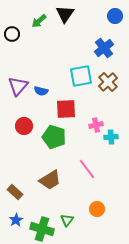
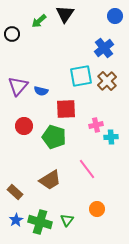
brown cross: moved 1 px left, 1 px up
green cross: moved 2 px left, 7 px up
